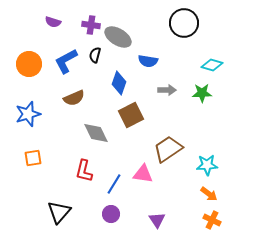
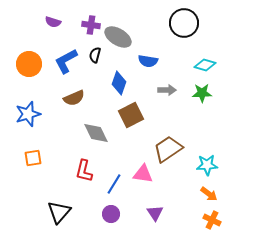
cyan diamond: moved 7 px left
purple triangle: moved 2 px left, 7 px up
